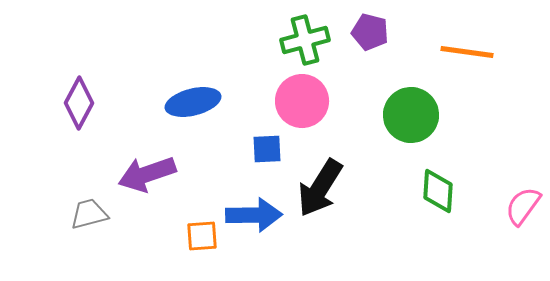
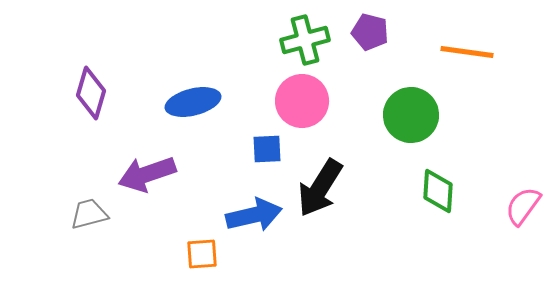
purple diamond: moved 12 px right, 10 px up; rotated 12 degrees counterclockwise
blue arrow: rotated 12 degrees counterclockwise
orange square: moved 18 px down
